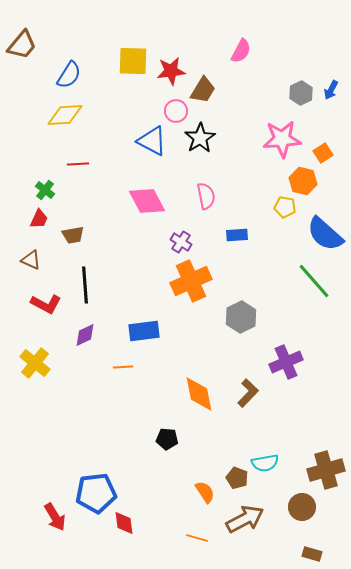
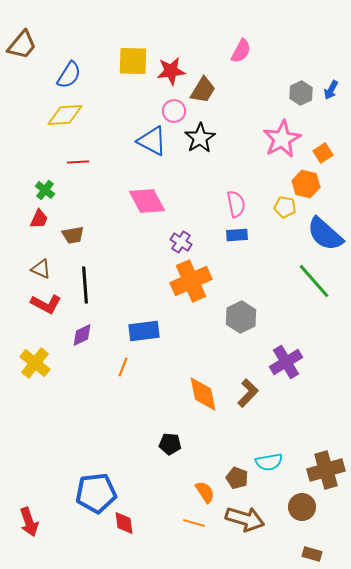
pink circle at (176, 111): moved 2 px left
pink star at (282, 139): rotated 24 degrees counterclockwise
red line at (78, 164): moved 2 px up
orange hexagon at (303, 181): moved 3 px right, 3 px down
pink semicircle at (206, 196): moved 30 px right, 8 px down
brown triangle at (31, 260): moved 10 px right, 9 px down
purple diamond at (85, 335): moved 3 px left
purple cross at (286, 362): rotated 8 degrees counterclockwise
orange line at (123, 367): rotated 66 degrees counterclockwise
orange diamond at (199, 394): moved 4 px right
black pentagon at (167, 439): moved 3 px right, 5 px down
cyan semicircle at (265, 463): moved 4 px right, 1 px up
red arrow at (55, 517): moved 26 px left, 5 px down; rotated 12 degrees clockwise
brown arrow at (245, 519): rotated 45 degrees clockwise
orange line at (197, 538): moved 3 px left, 15 px up
